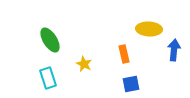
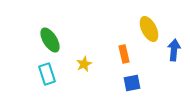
yellow ellipse: rotated 60 degrees clockwise
yellow star: rotated 21 degrees clockwise
cyan rectangle: moved 1 px left, 4 px up
blue square: moved 1 px right, 1 px up
